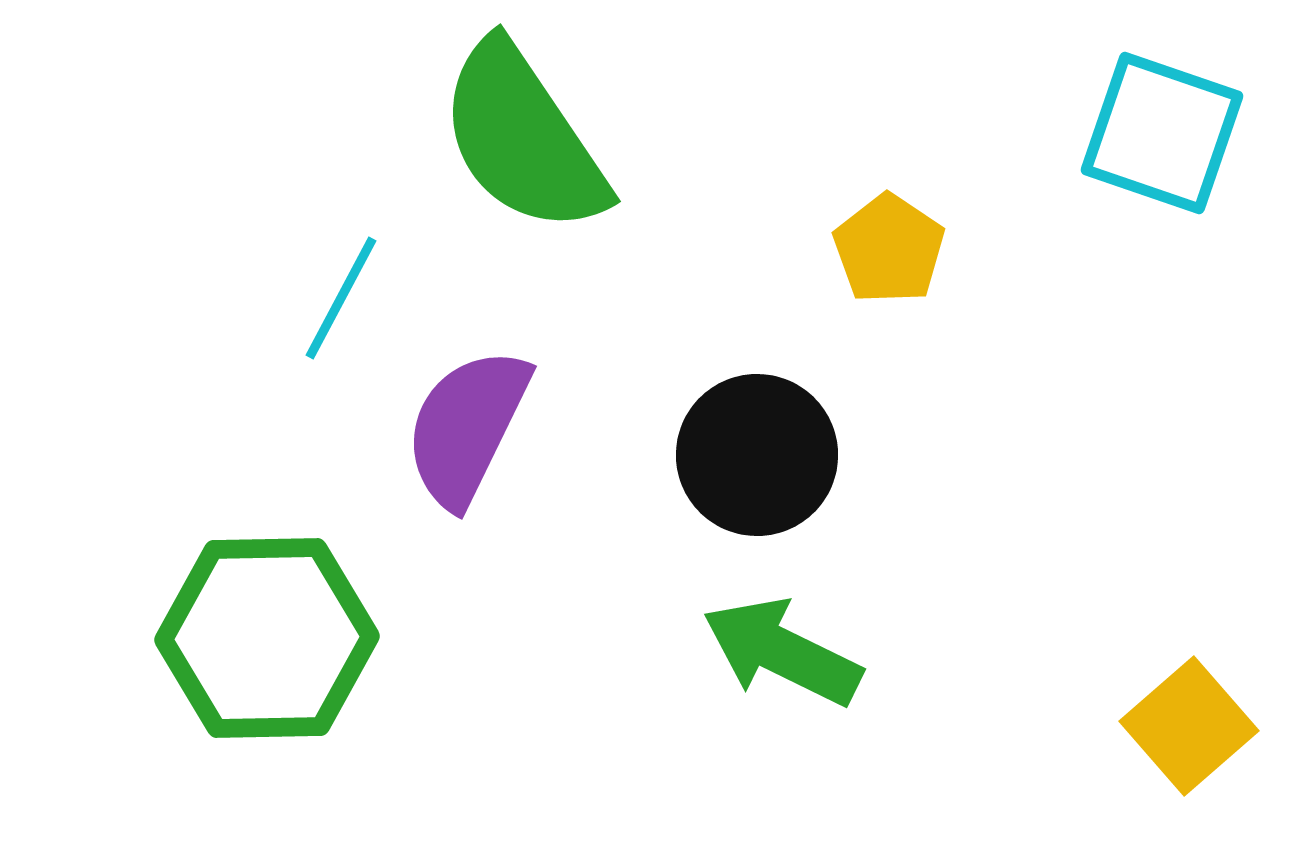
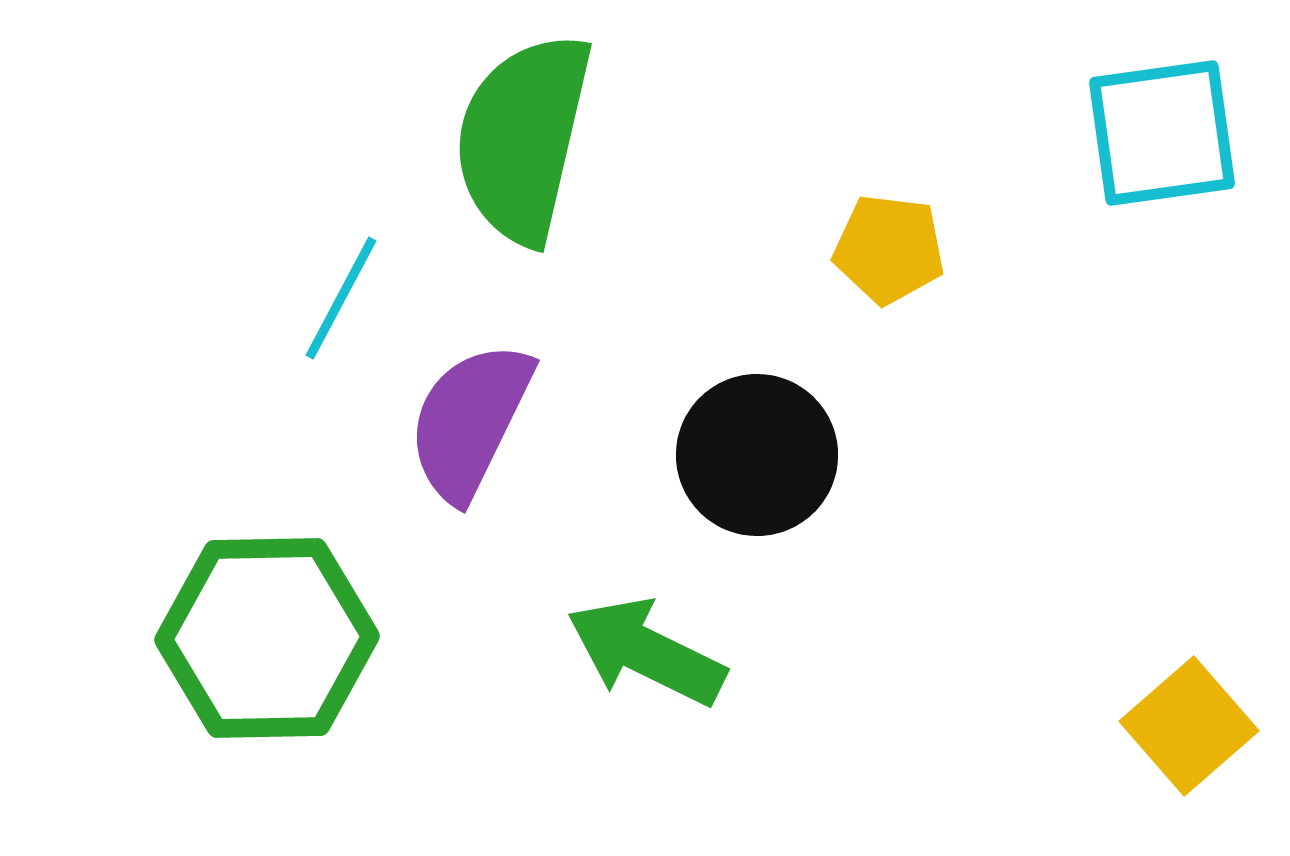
cyan square: rotated 27 degrees counterclockwise
green semicircle: rotated 47 degrees clockwise
yellow pentagon: rotated 27 degrees counterclockwise
purple semicircle: moved 3 px right, 6 px up
green arrow: moved 136 px left
